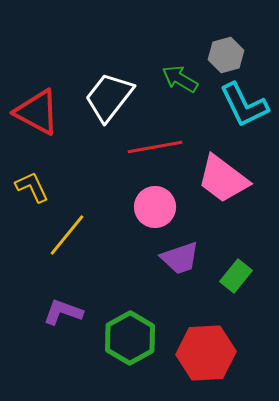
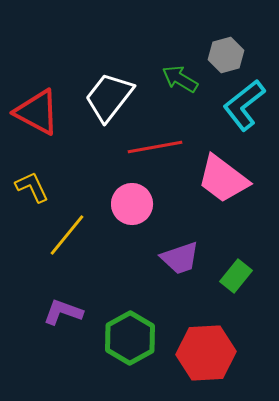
cyan L-shape: rotated 78 degrees clockwise
pink circle: moved 23 px left, 3 px up
